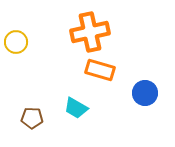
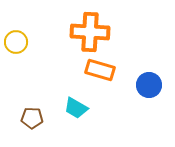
orange cross: rotated 15 degrees clockwise
blue circle: moved 4 px right, 8 px up
